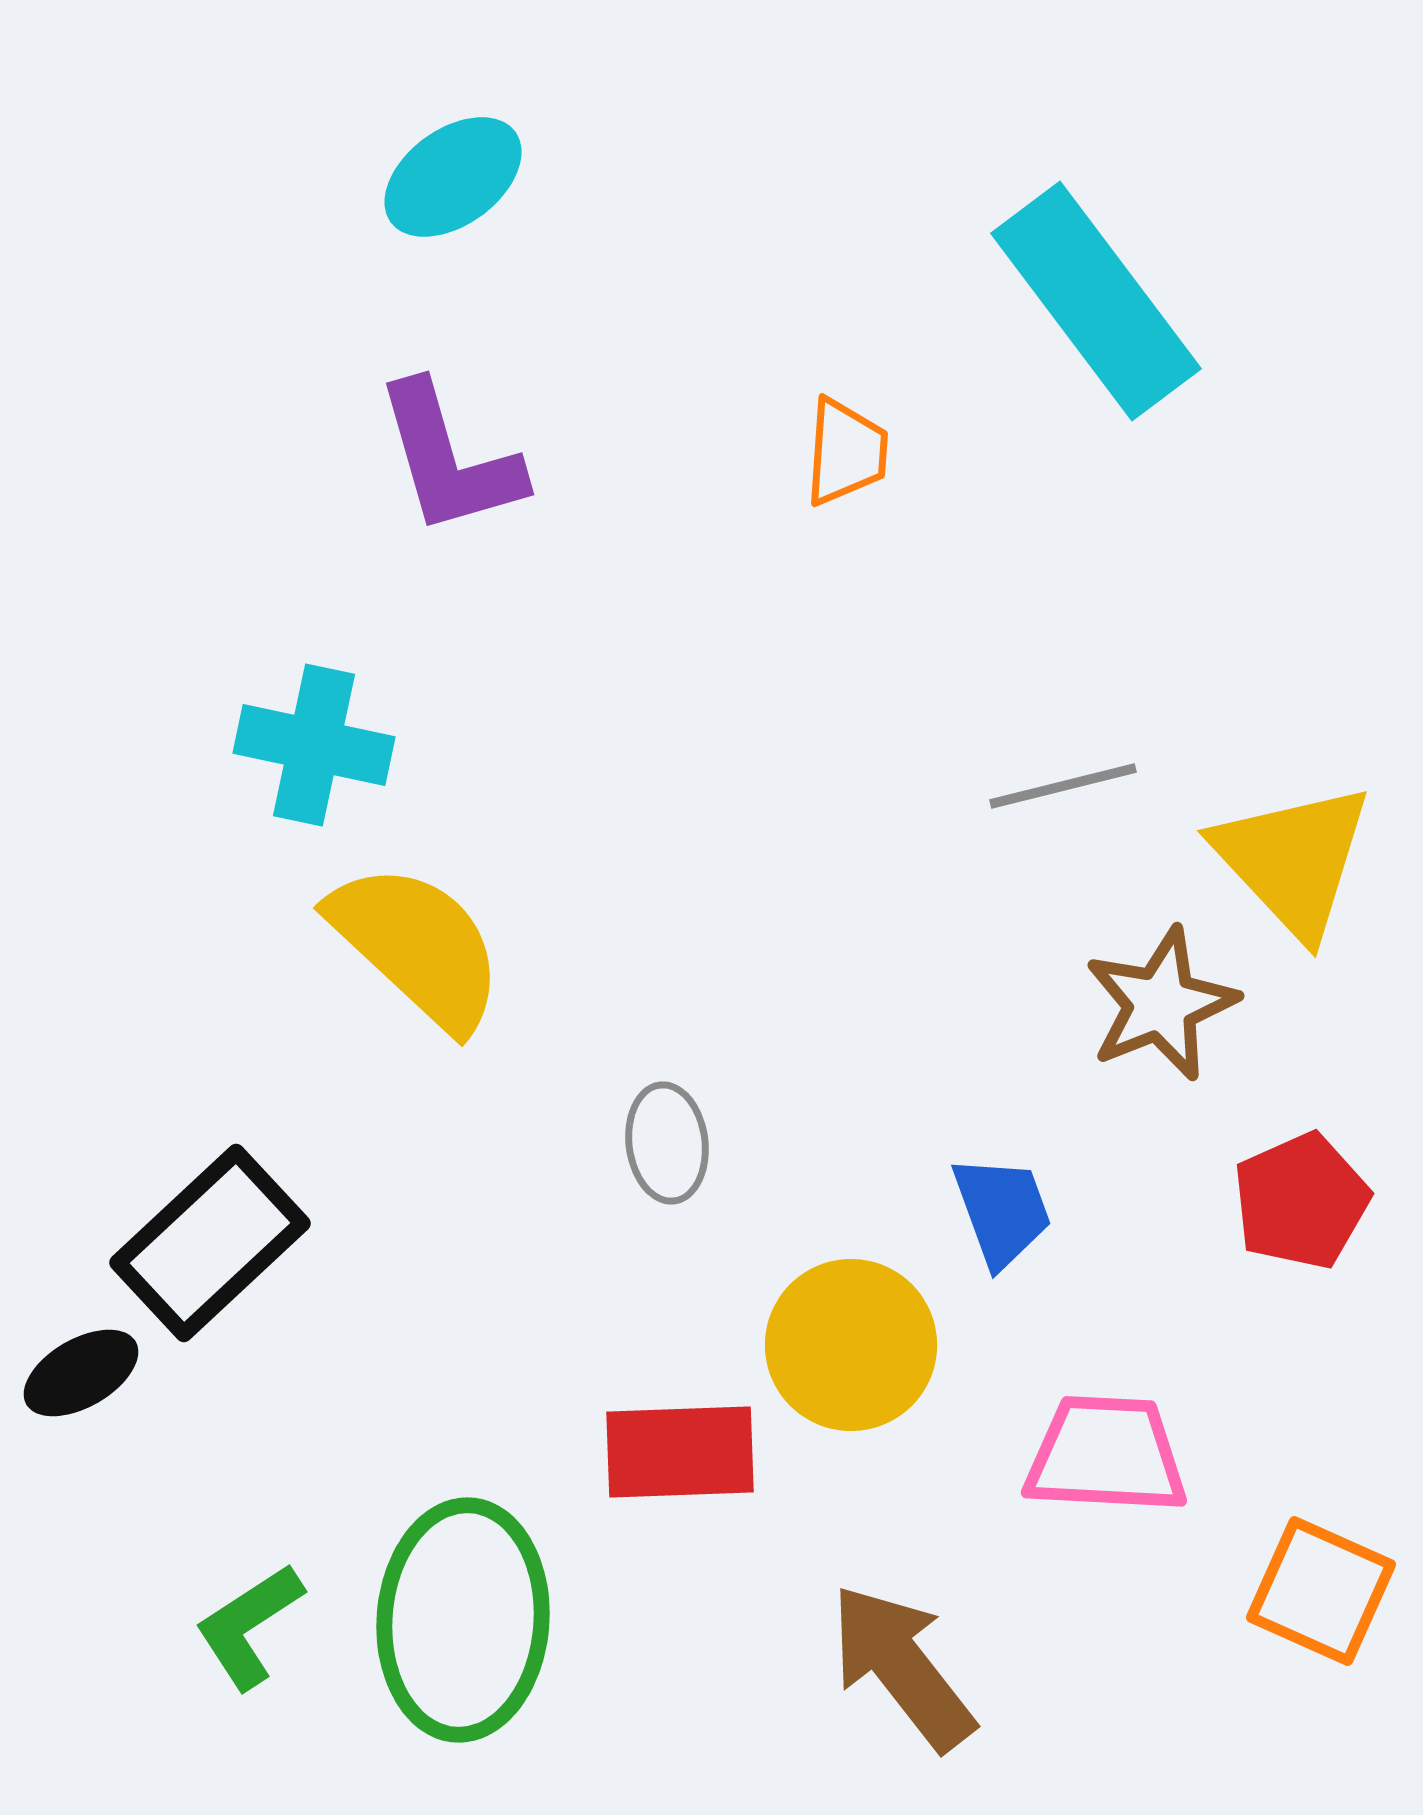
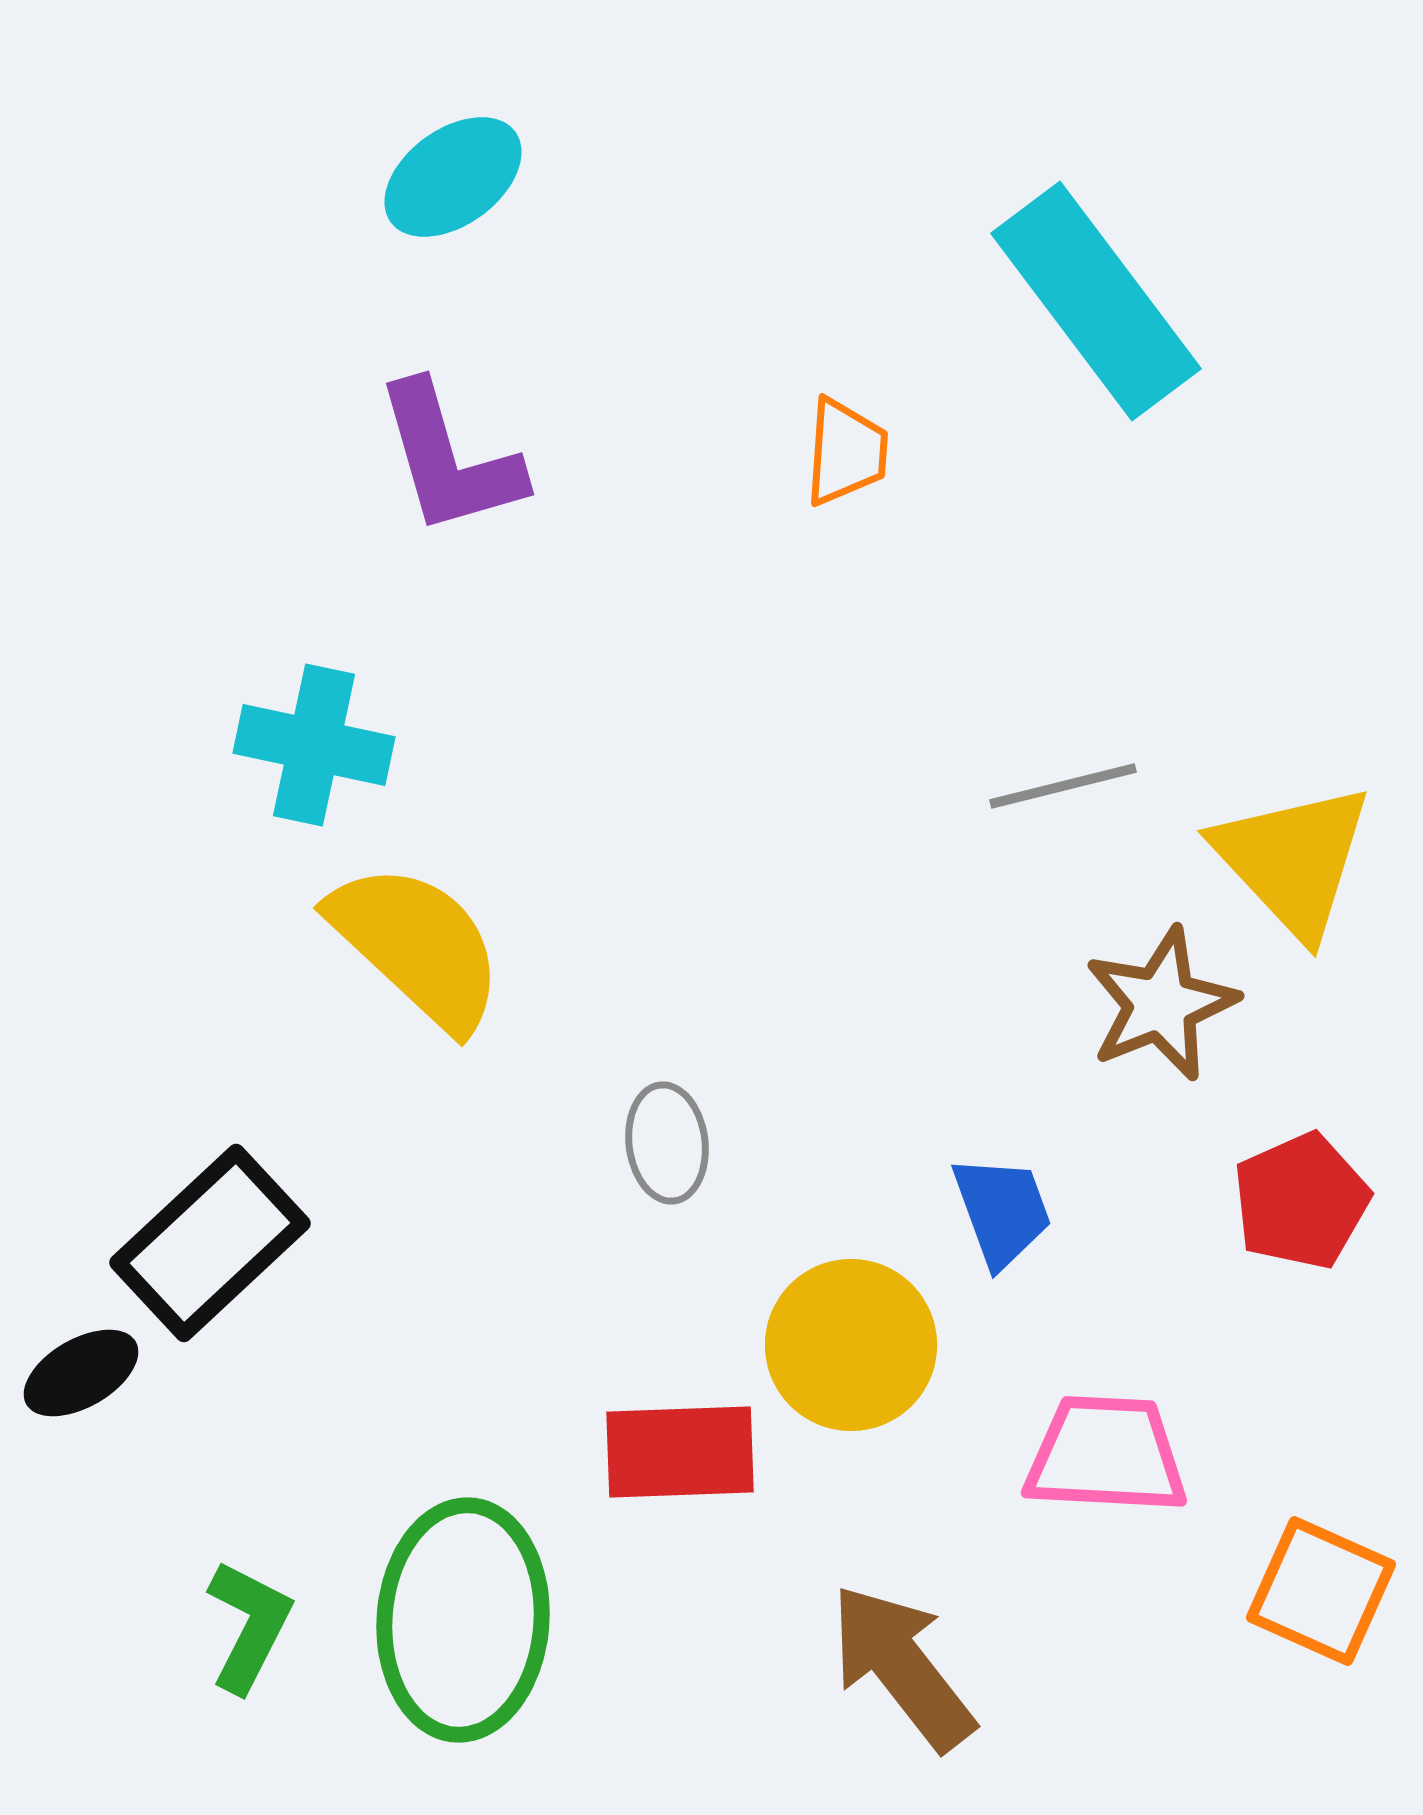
green L-shape: rotated 150 degrees clockwise
